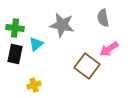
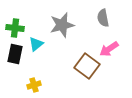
gray star: rotated 25 degrees counterclockwise
